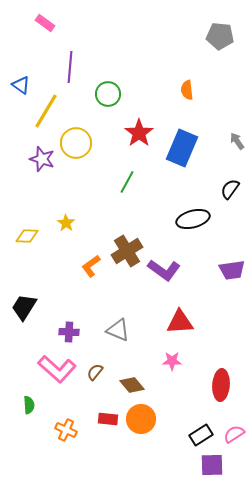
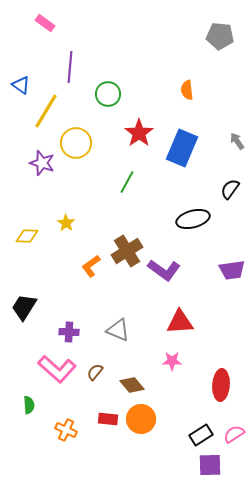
purple star: moved 4 px down
purple square: moved 2 px left
